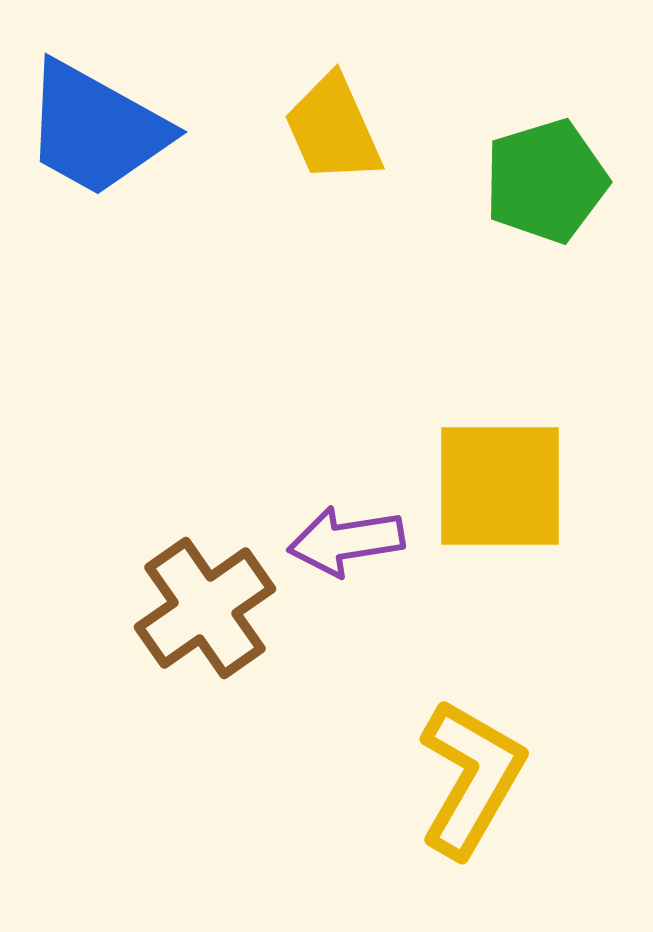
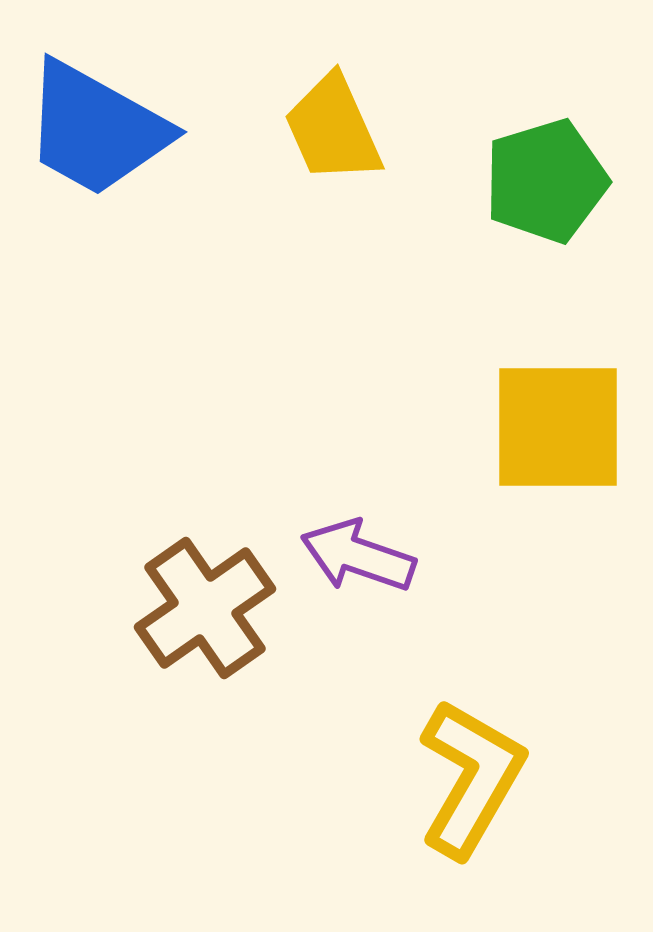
yellow square: moved 58 px right, 59 px up
purple arrow: moved 12 px right, 15 px down; rotated 28 degrees clockwise
